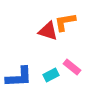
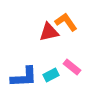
orange L-shape: moved 1 px right; rotated 65 degrees clockwise
red triangle: moved 1 px right, 1 px down; rotated 30 degrees counterclockwise
blue L-shape: moved 5 px right
